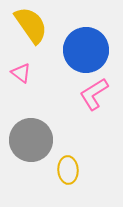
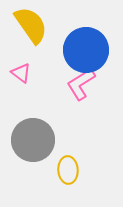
pink L-shape: moved 13 px left, 10 px up
gray circle: moved 2 px right
